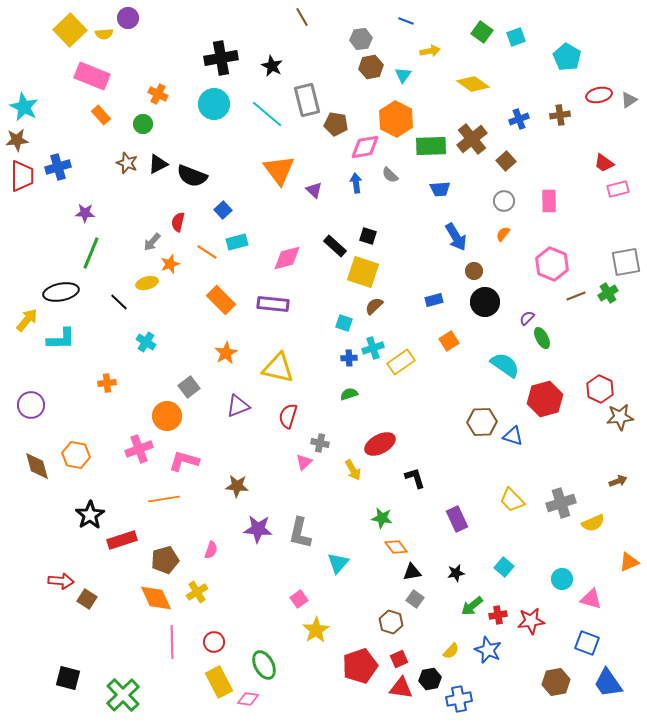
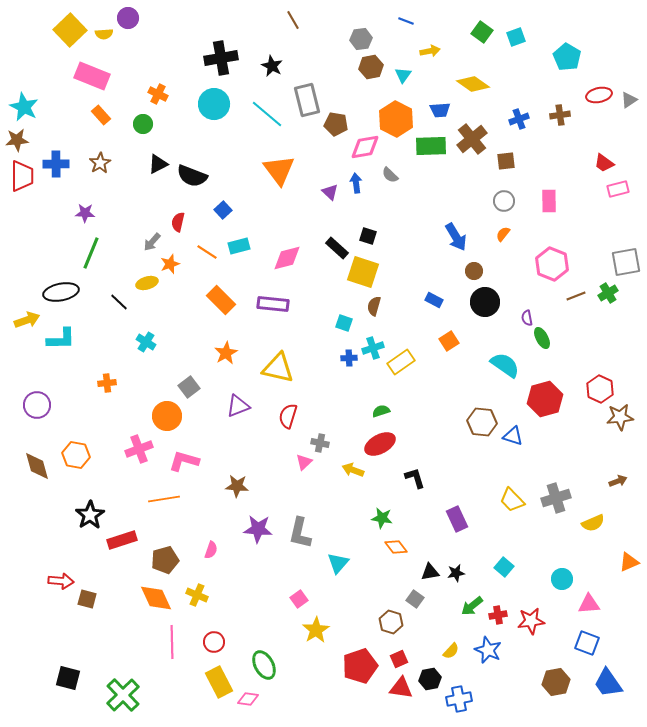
brown line at (302, 17): moved 9 px left, 3 px down
brown square at (506, 161): rotated 36 degrees clockwise
brown star at (127, 163): moved 27 px left; rotated 20 degrees clockwise
blue cross at (58, 167): moved 2 px left, 3 px up; rotated 15 degrees clockwise
blue trapezoid at (440, 189): moved 79 px up
purple triangle at (314, 190): moved 16 px right, 2 px down
cyan rectangle at (237, 242): moved 2 px right, 4 px down
black rectangle at (335, 246): moved 2 px right, 2 px down
blue rectangle at (434, 300): rotated 42 degrees clockwise
brown semicircle at (374, 306): rotated 30 degrees counterclockwise
purple semicircle at (527, 318): rotated 56 degrees counterclockwise
yellow arrow at (27, 320): rotated 30 degrees clockwise
green semicircle at (349, 394): moved 32 px right, 17 px down
purple circle at (31, 405): moved 6 px right
brown hexagon at (482, 422): rotated 8 degrees clockwise
yellow arrow at (353, 470): rotated 140 degrees clockwise
gray cross at (561, 503): moved 5 px left, 5 px up
black triangle at (412, 572): moved 18 px right
yellow cross at (197, 592): moved 3 px down; rotated 35 degrees counterclockwise
brown square at (87, 599): rotated 18 degrees counterclockwise
pink triangle at (591, 599): moved 2 px left, 5 px down; rotated 20 degrees counterclockwise
